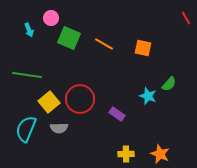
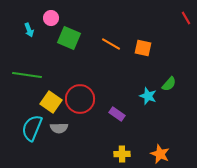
orange line: moved 7 px right
yellow square: moved 2 px right; rotated 15 degrees counterclockwise
cyan semicircle: moved 6 px right, 1 px up
yellow cross: moved 4 px left
